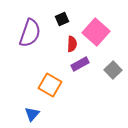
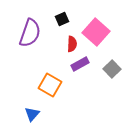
gray square: moved 1 px left, 1 px up
